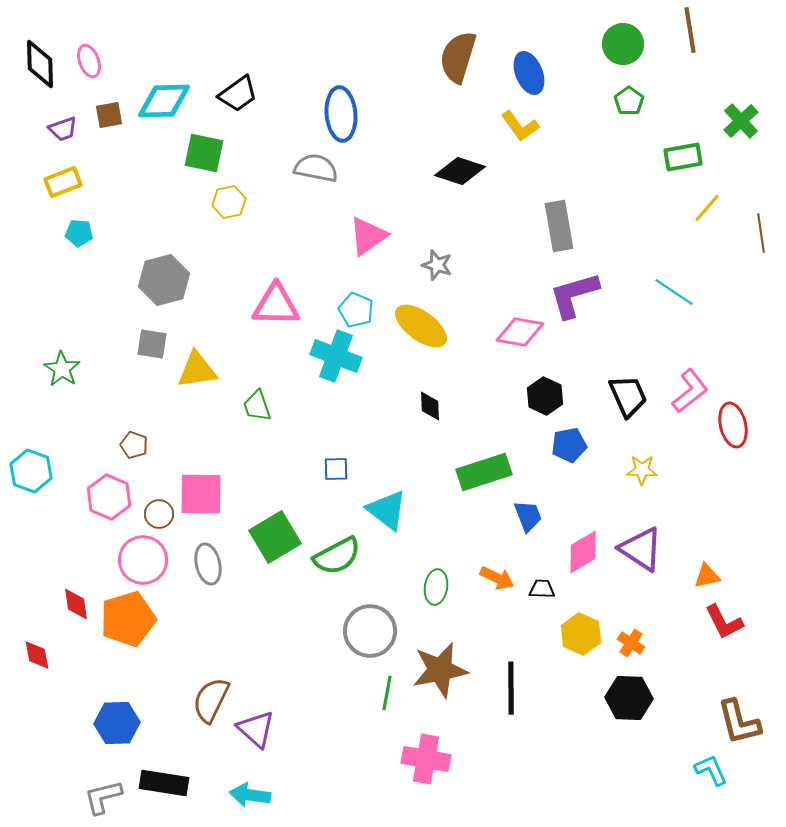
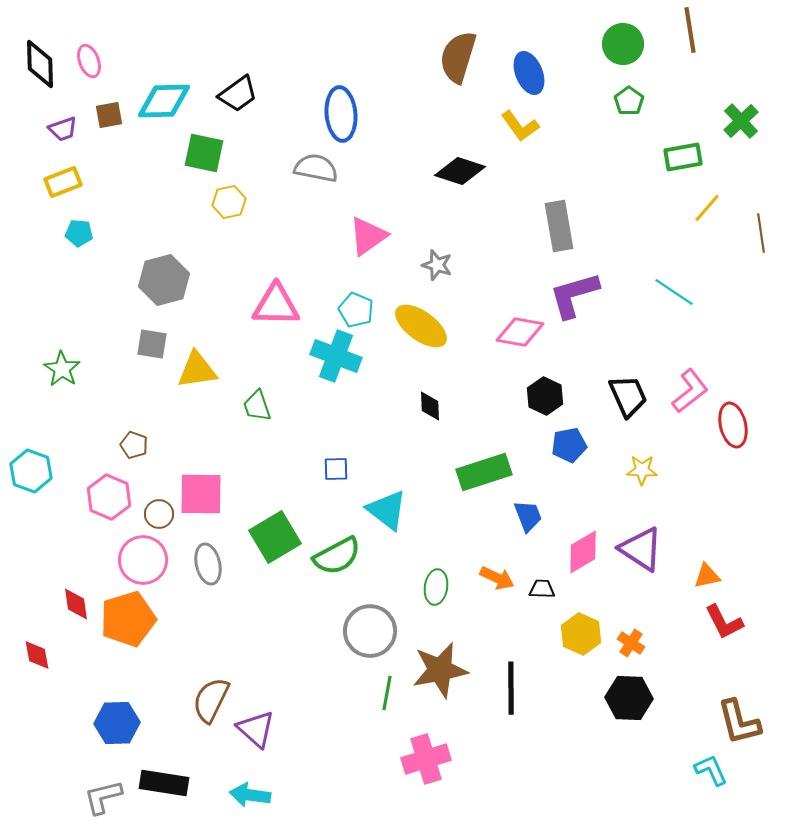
pink cross at (426, 759): rotated 27 degrees counterclockwise
